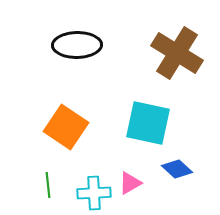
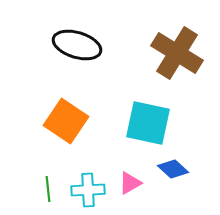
black ellipse: rotated 18 degrees clockwise
orange square: moved 6 px up
blue diamond: moved 4 px left
green line: moved 4 px down
cyan cross: moved 6 px left, 3 px up
